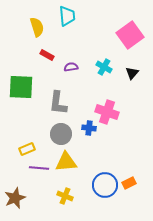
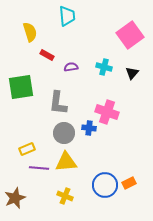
yellow semicircle: moved 7 px left, 5 px down
cyan cross: rotated 14 degrees counterclockwise
green square: rotated 12 degrees counterclockwise
gray circle: moved 3 px right, 1 px up
